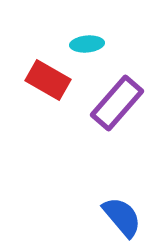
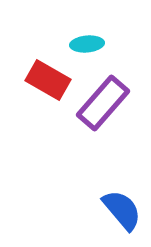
purple rectangle: moved 14 px left
blue semicircle: moved 7 px up
